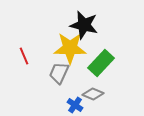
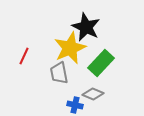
black star: moved 2 px right, 2 px down; rotated 12 degrees clockwise
yellow star: rotated 24 degrees counterclockwise
red line: rotated 48 degrees clockwise
gray trapezoid: rotated 35 degrees counterclockwise
blue cross: rotated 21 degrees counterclockwise
